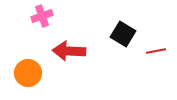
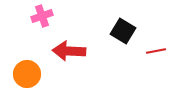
black square: moved 3 px up
orange circle: moved 1 px left, 1 px down
